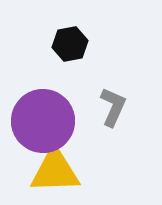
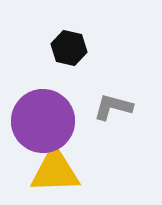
black hexagon: moved 1 px left, 4 px down; rotated 24 degrees clockwise
gray L-shape: rotated 99 degrees counterclockwise
